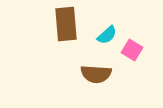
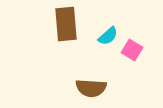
cyan semicircle: moved 1 px right, 1 px down
brown semicircle: moved 5 px left, 14 px down
